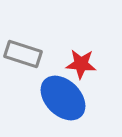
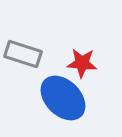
red star: moved 1 px right, 1 px up
